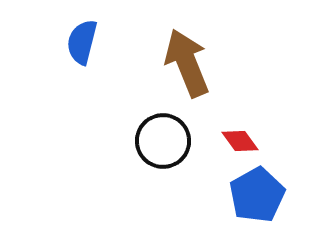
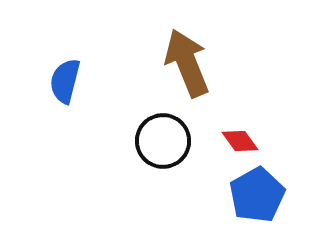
blue semicircle: moved 17 px left, 39 px down
